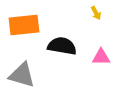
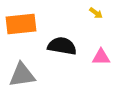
yellow arrow: rotated 24 degrees counterclockwise
orange rectangle: moved 3 px left, 1 px up
gray triangle: rotated 24 degrees counterclockwise
